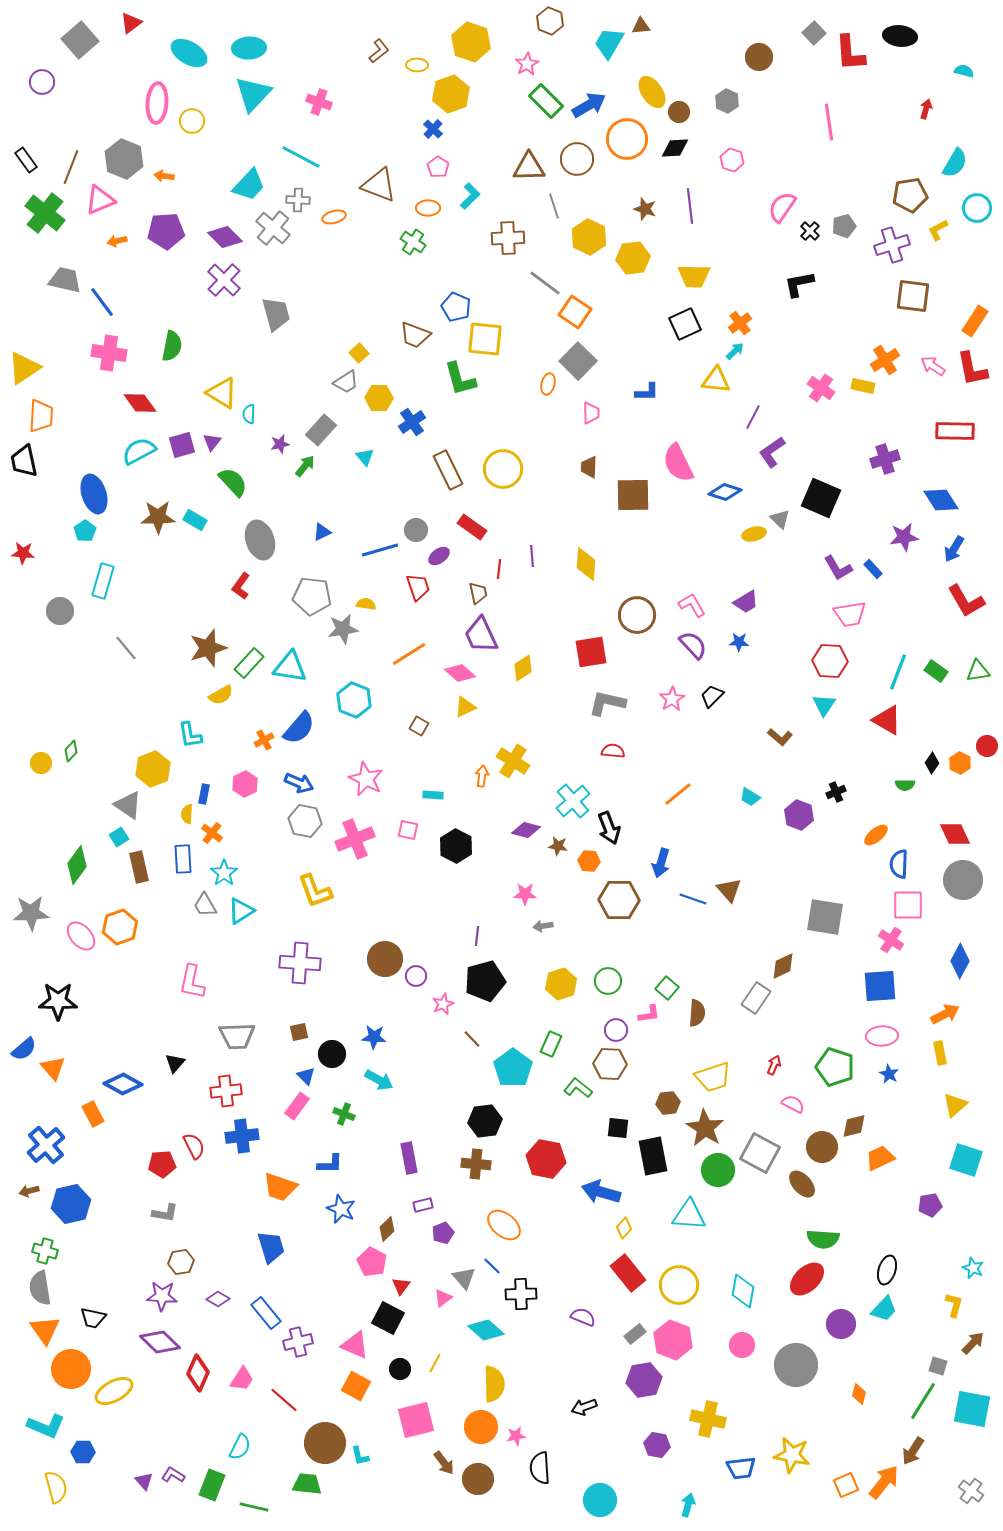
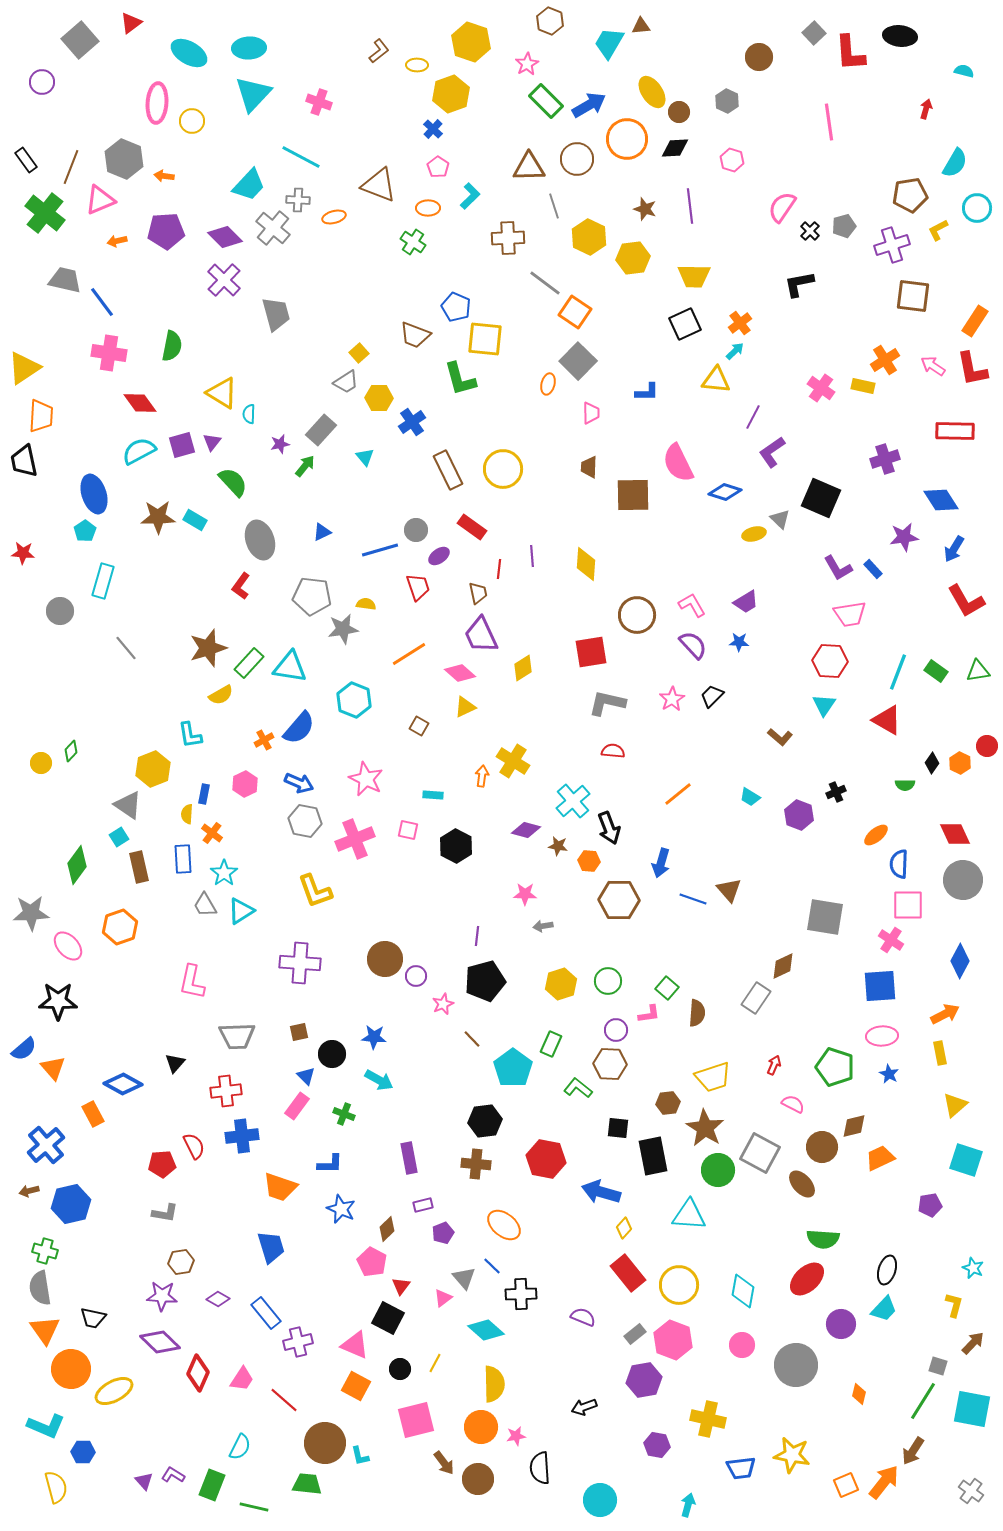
pink ellipse at (81, 936): moved 13 px left, 10 px down
